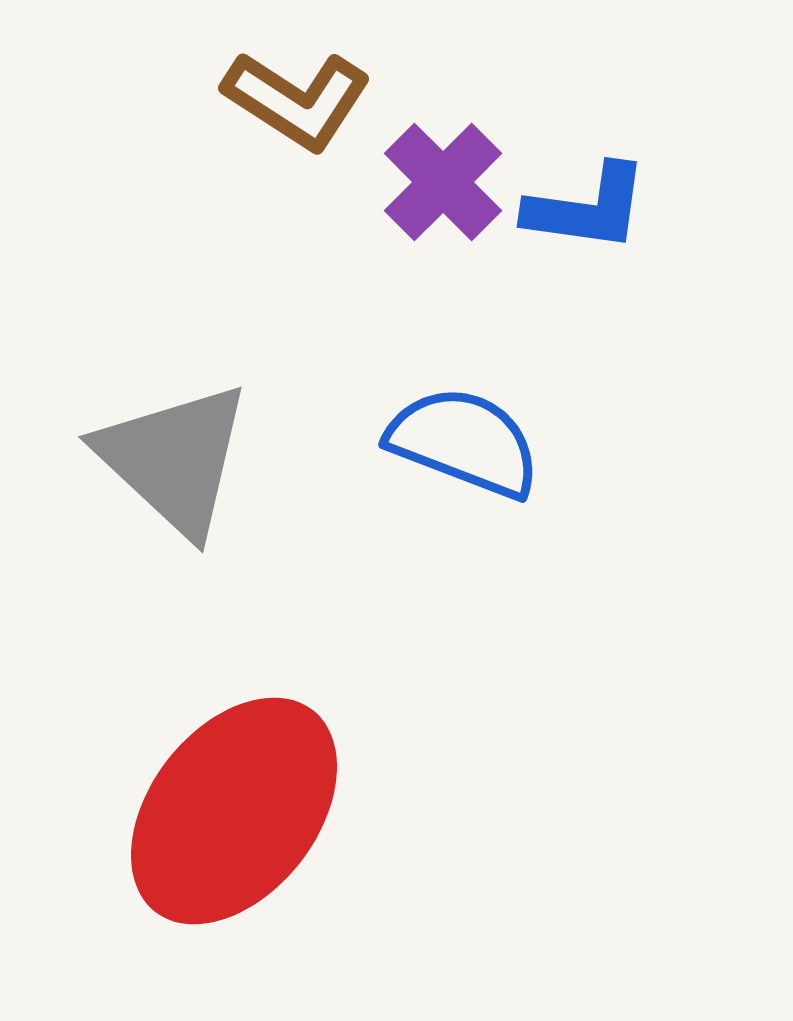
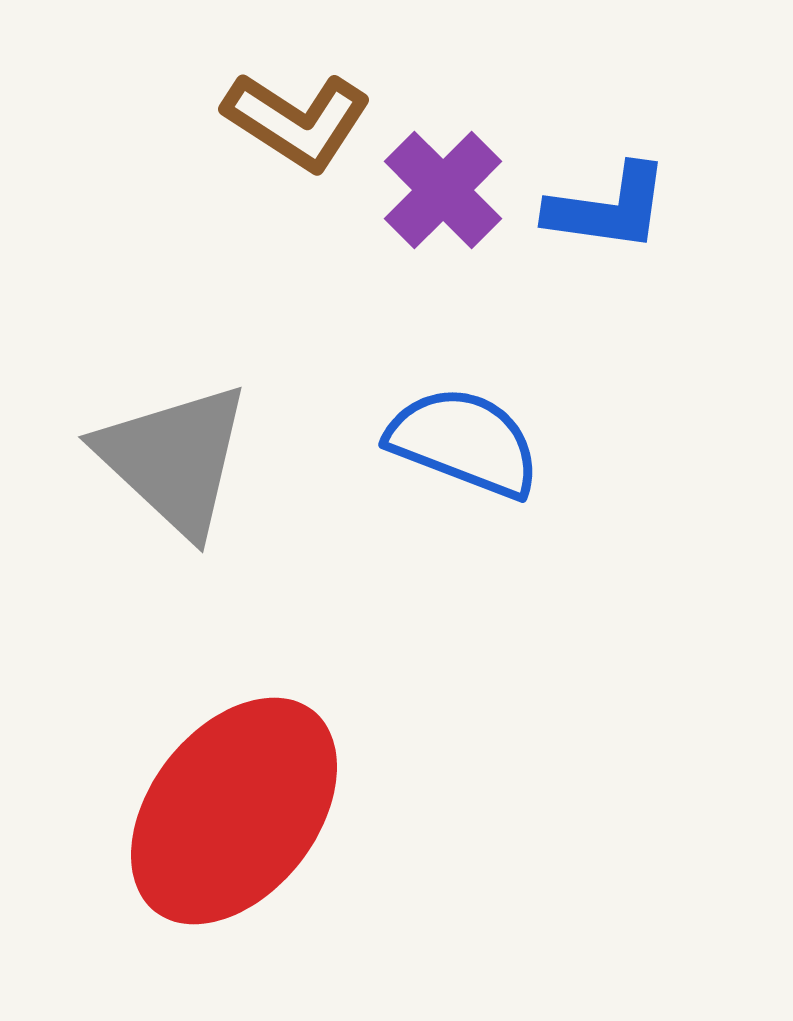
brown L-shape: moved 21 px down
purple cross: moved 8 px down
blue L-shape: moved 21 px right
